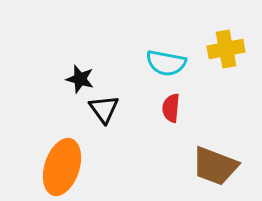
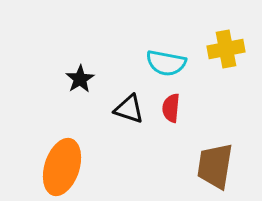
black star: rotated 24 degrees clockwise
black triangle: moved 25 px right; rotated 36 degrees counterclockwise
brown trapezoid: rotated 78 degrees clockwise
